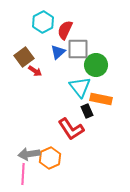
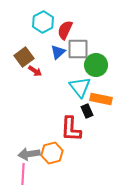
red L-shape: rotated 36 degrees clockwise
orange hexagon: moved 2 px right, 5 px up; rotated 10 degrees clockwise
